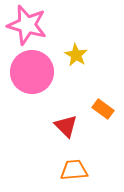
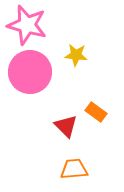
yellow star: rotated 25 degrees counterclockwise
pink circle: moved 2 px left
orange rectangle: moved 7 px left, 3 px down
orange trapezoid: moved 1 px up
